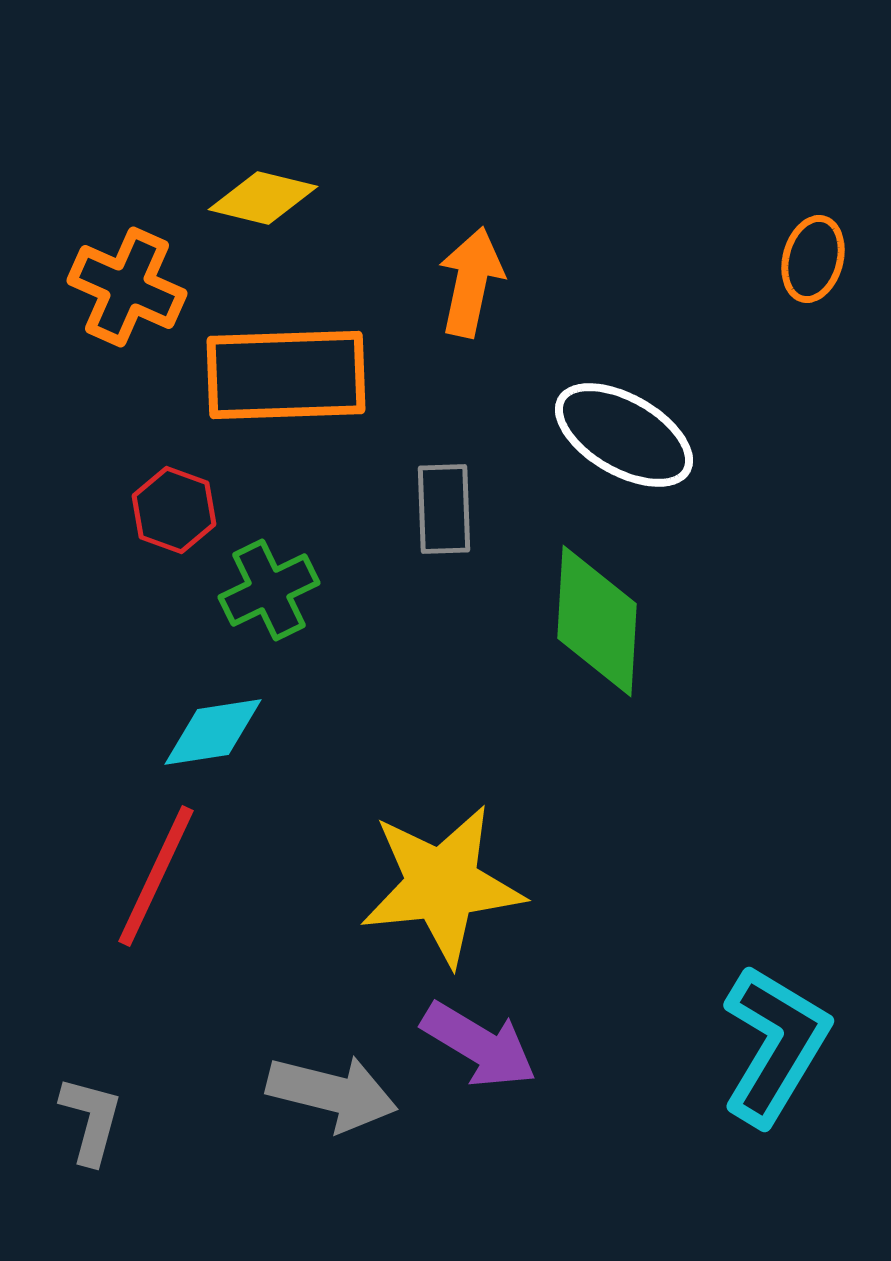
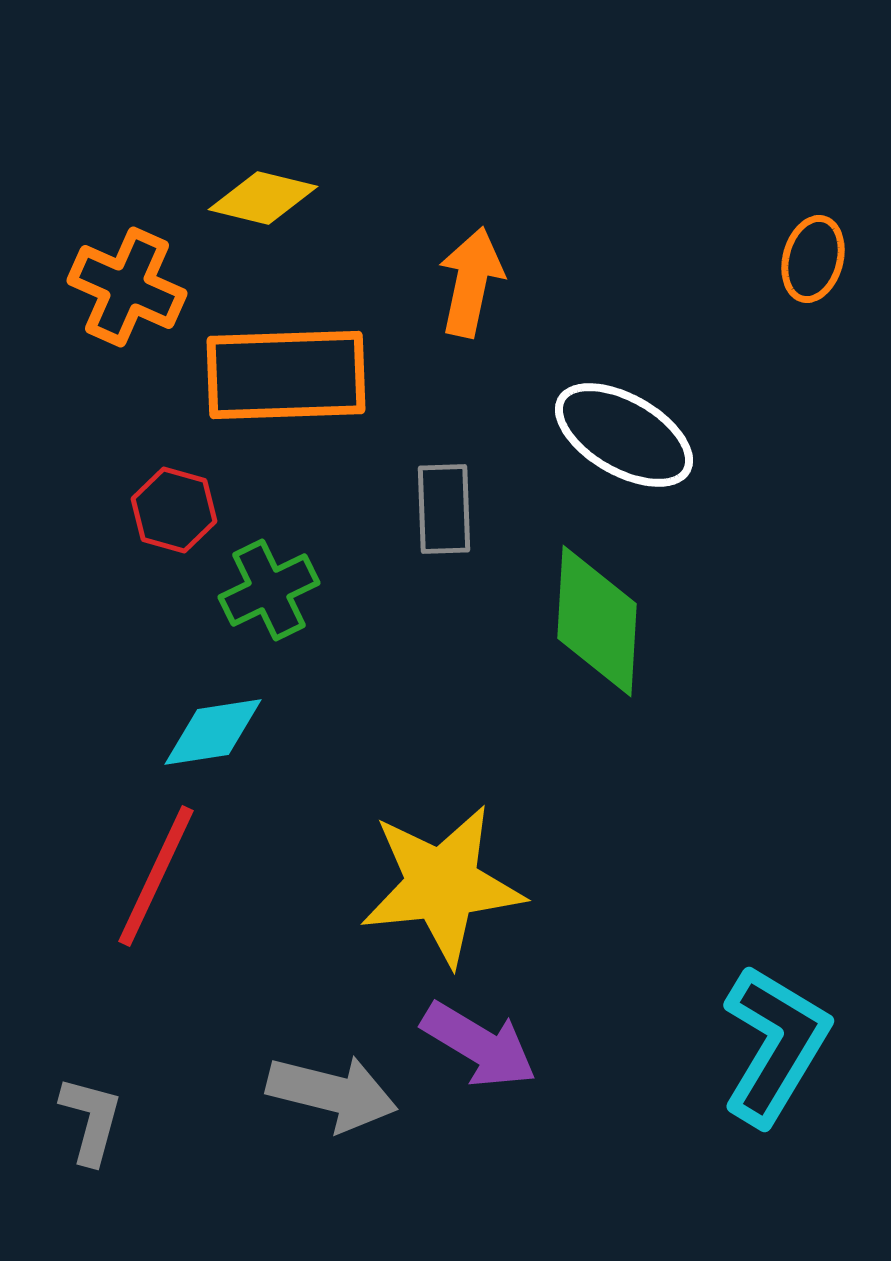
red hexagon: rotated 4 degrees counterclockwise
